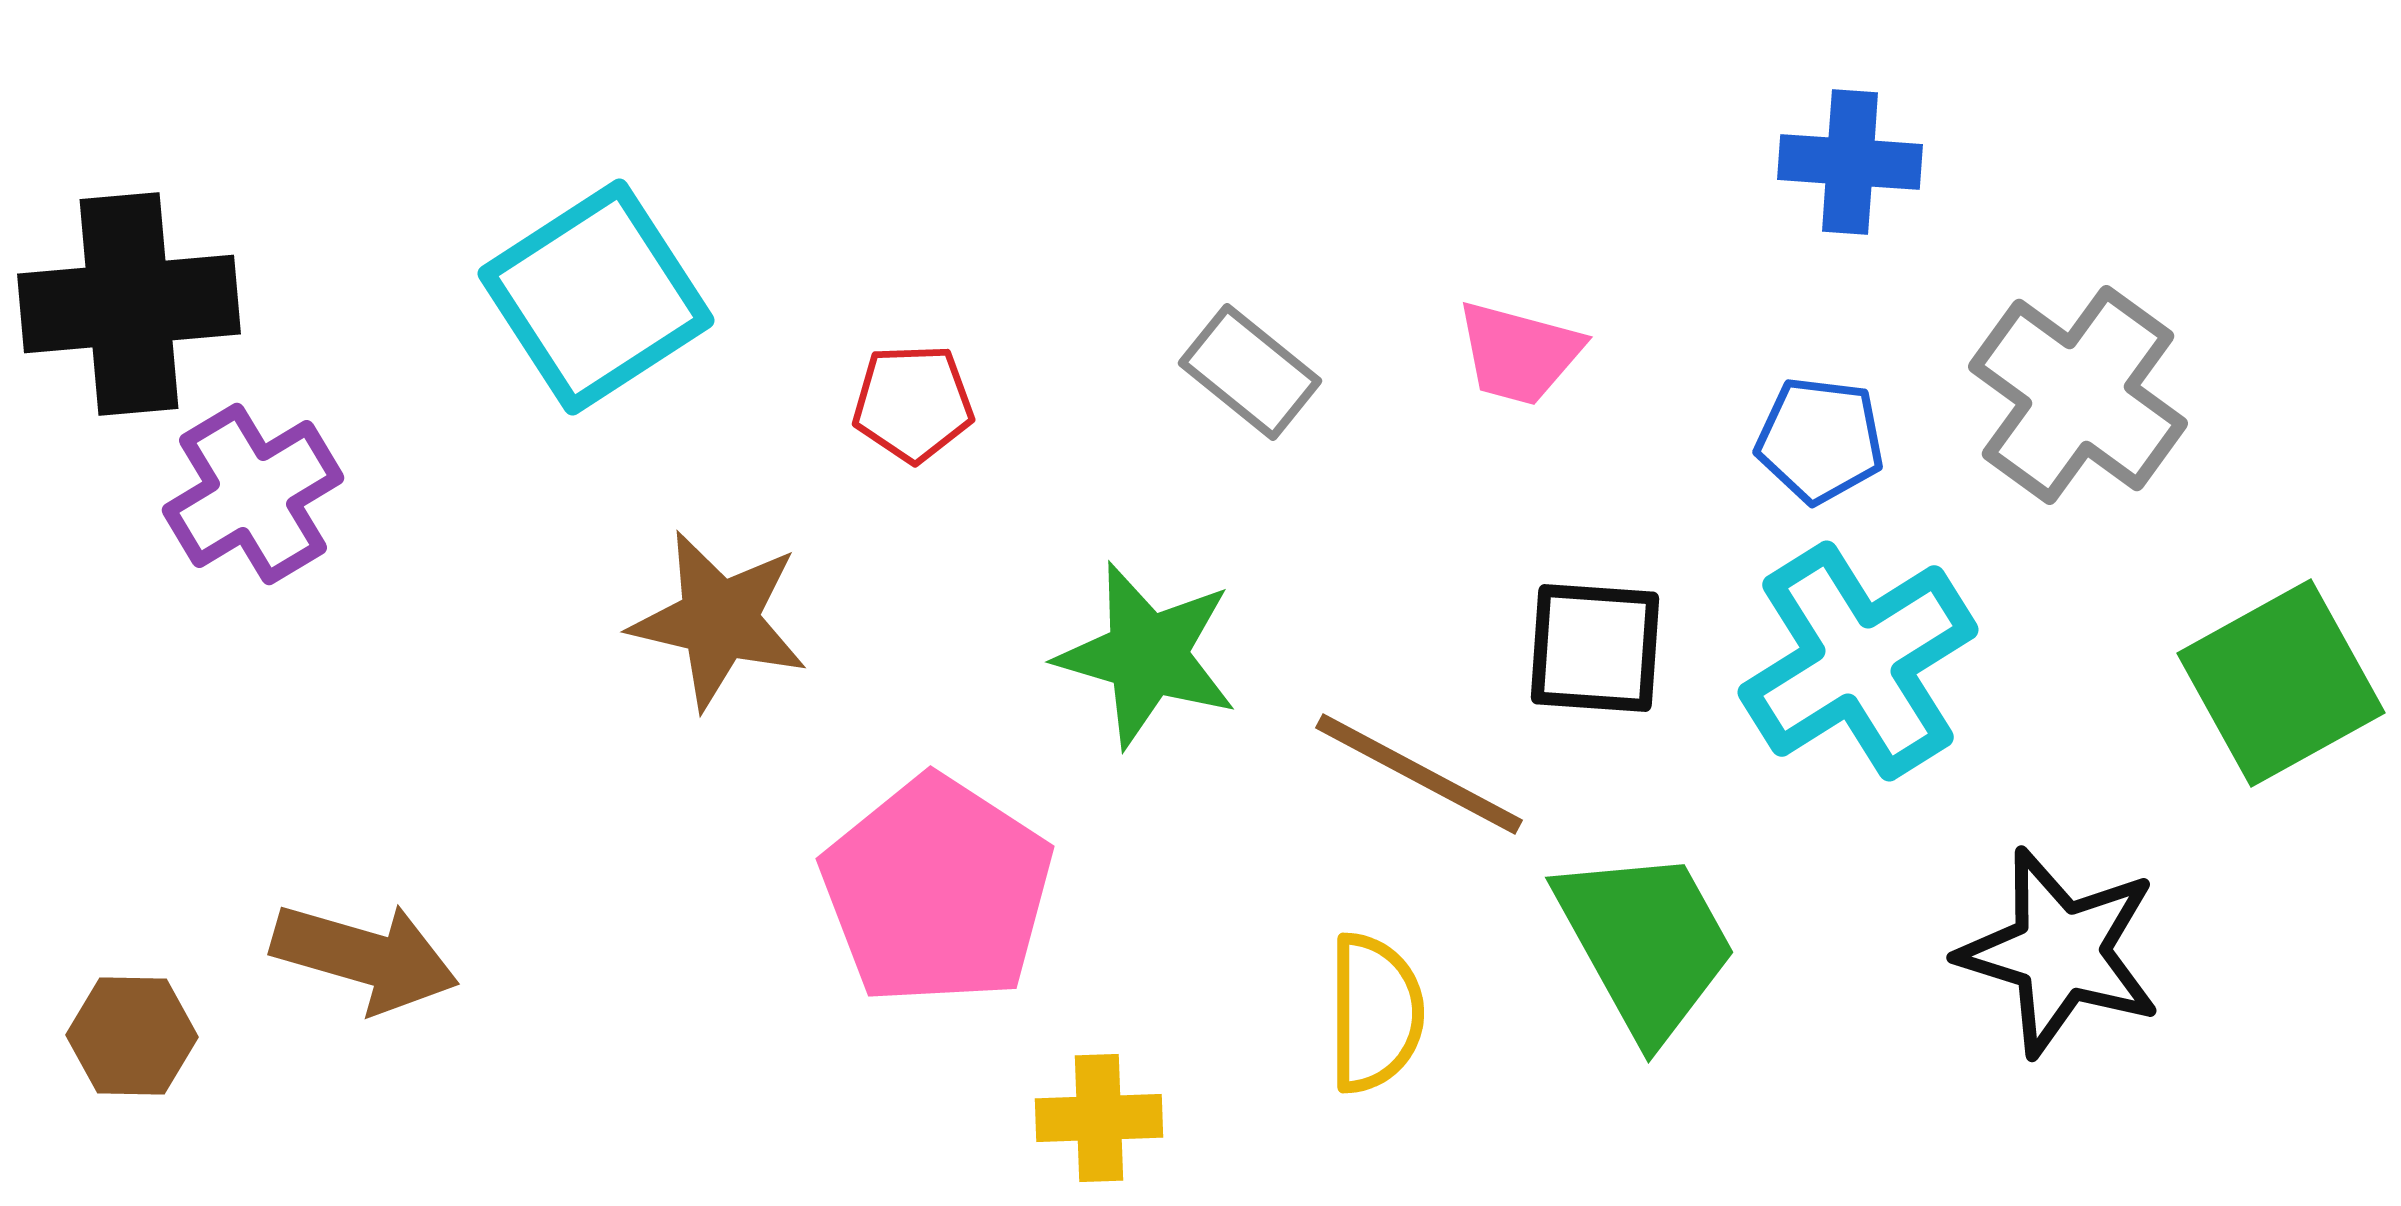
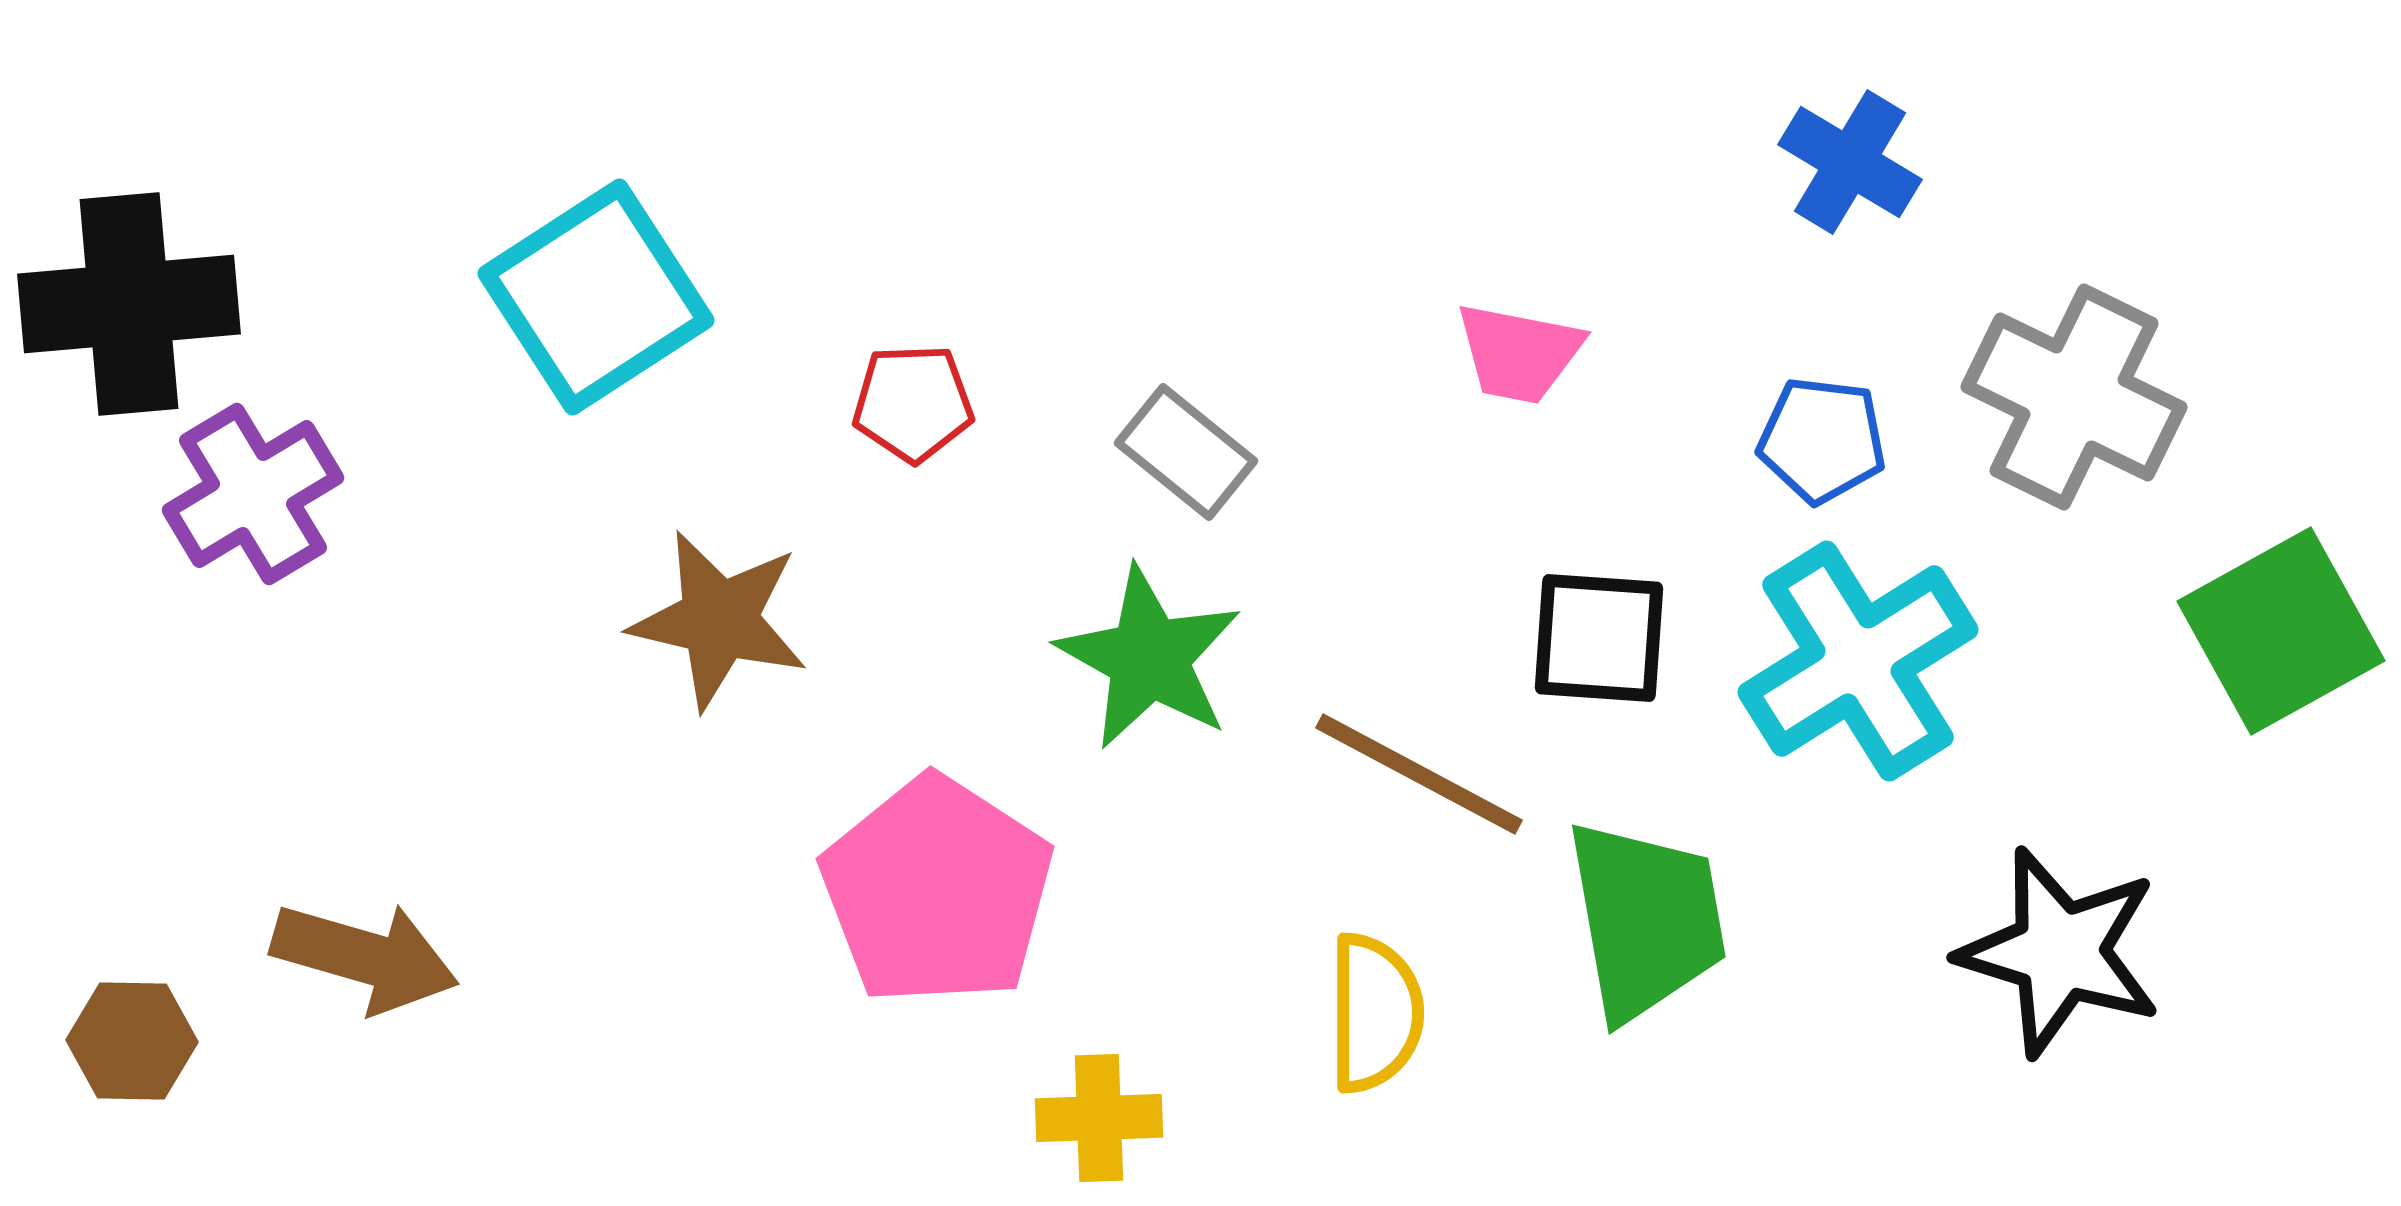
blue cross: rotated 27 degrees clockwise
pink trapezoid: rotated 4 degrees counterclockwise
gray rectangle: moved 64 px left, 80 px down
gray cross: moved 4 px left, 2 px down; rotated 10 degrees counterclockwise
blue pentagon: moved 2 px right
black square: moved 4 px right, 10 px up
green star: moved 2 px right, 3 px down; rotated 13 degrees clockwise
green square: moved 52 px up
green trapezoid: moved 23 px up; rotated 19 degrees clockwise
brown hexagon: moved 5 px down
